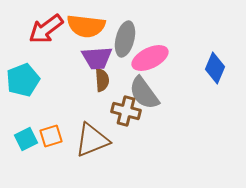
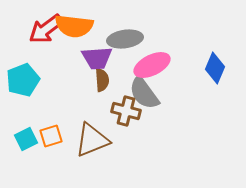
orange semicircle: moved 12 px left
gray ellipse: rotated 68 degrees clockwise
pink ellipse: moved 2 px right, 7 px down
